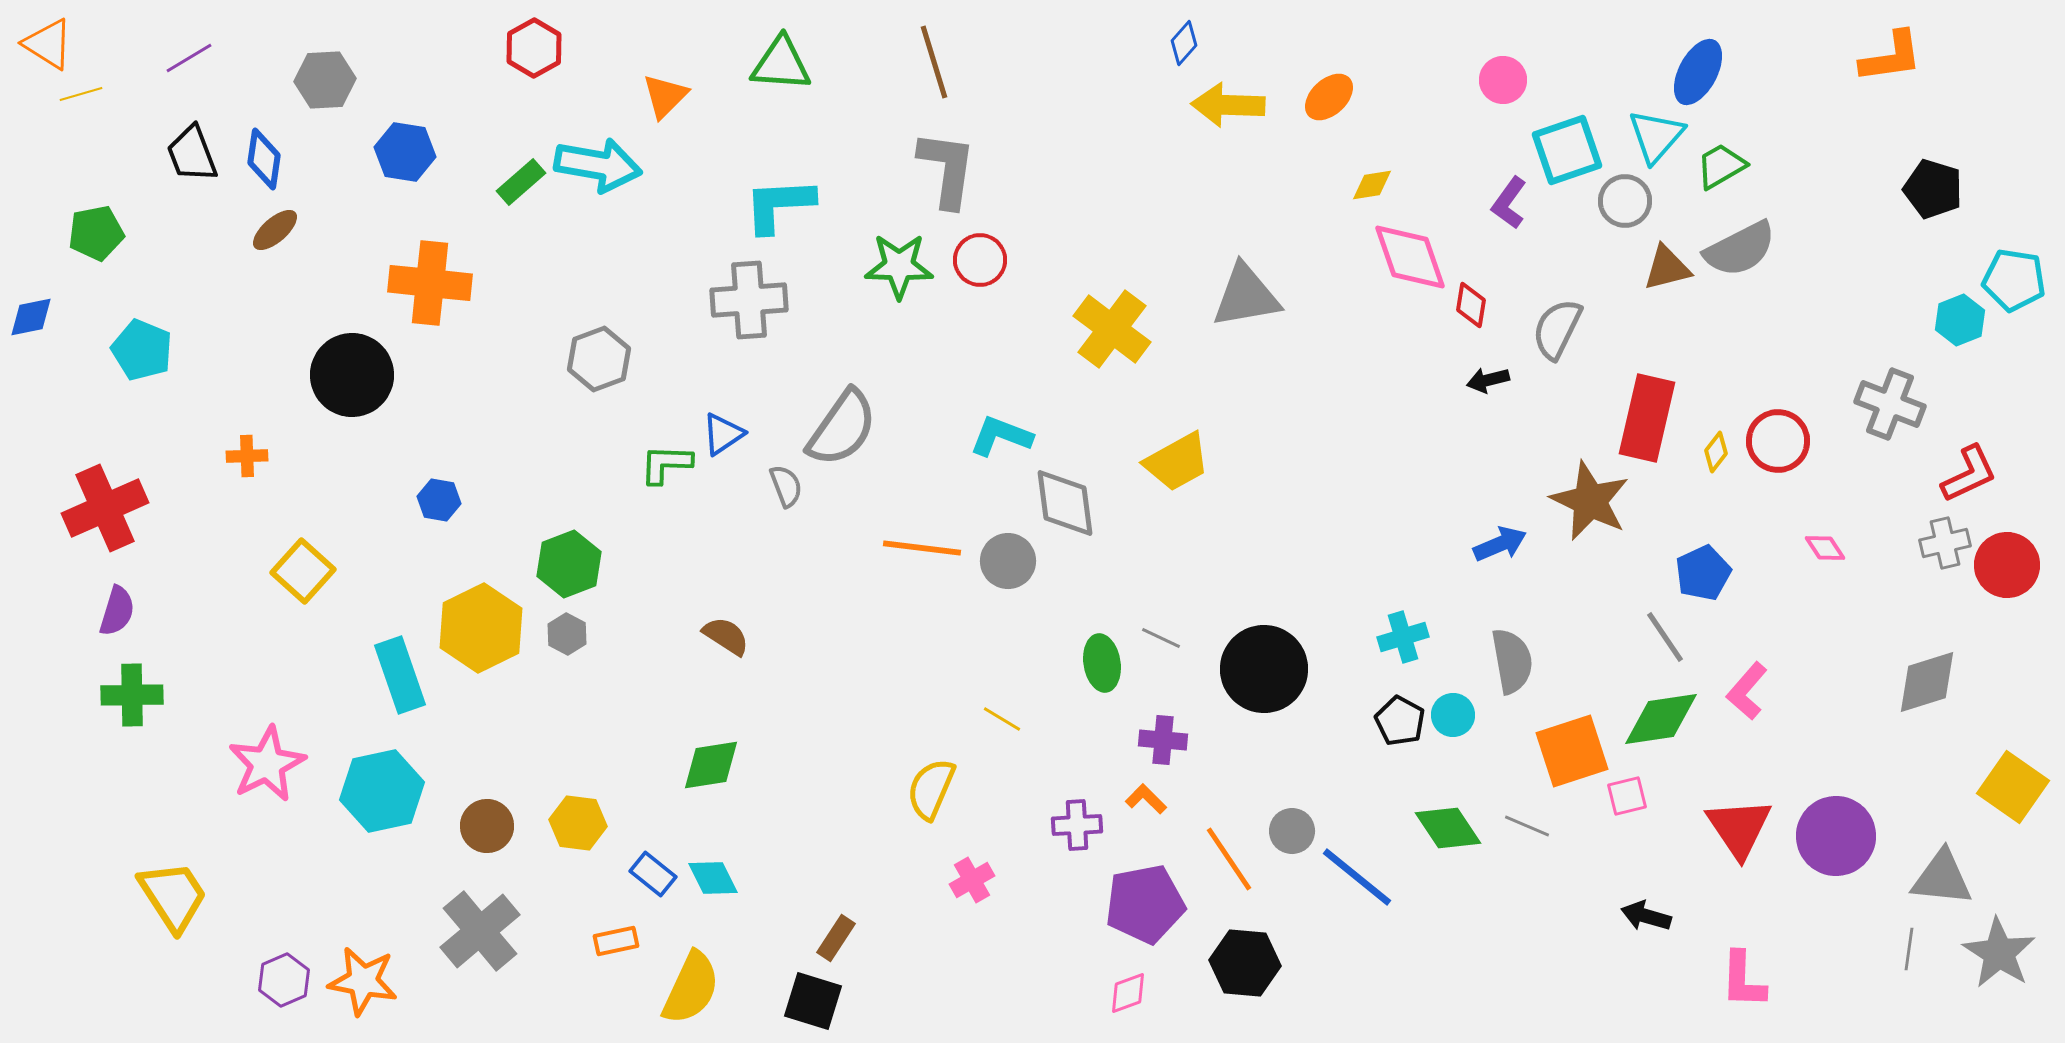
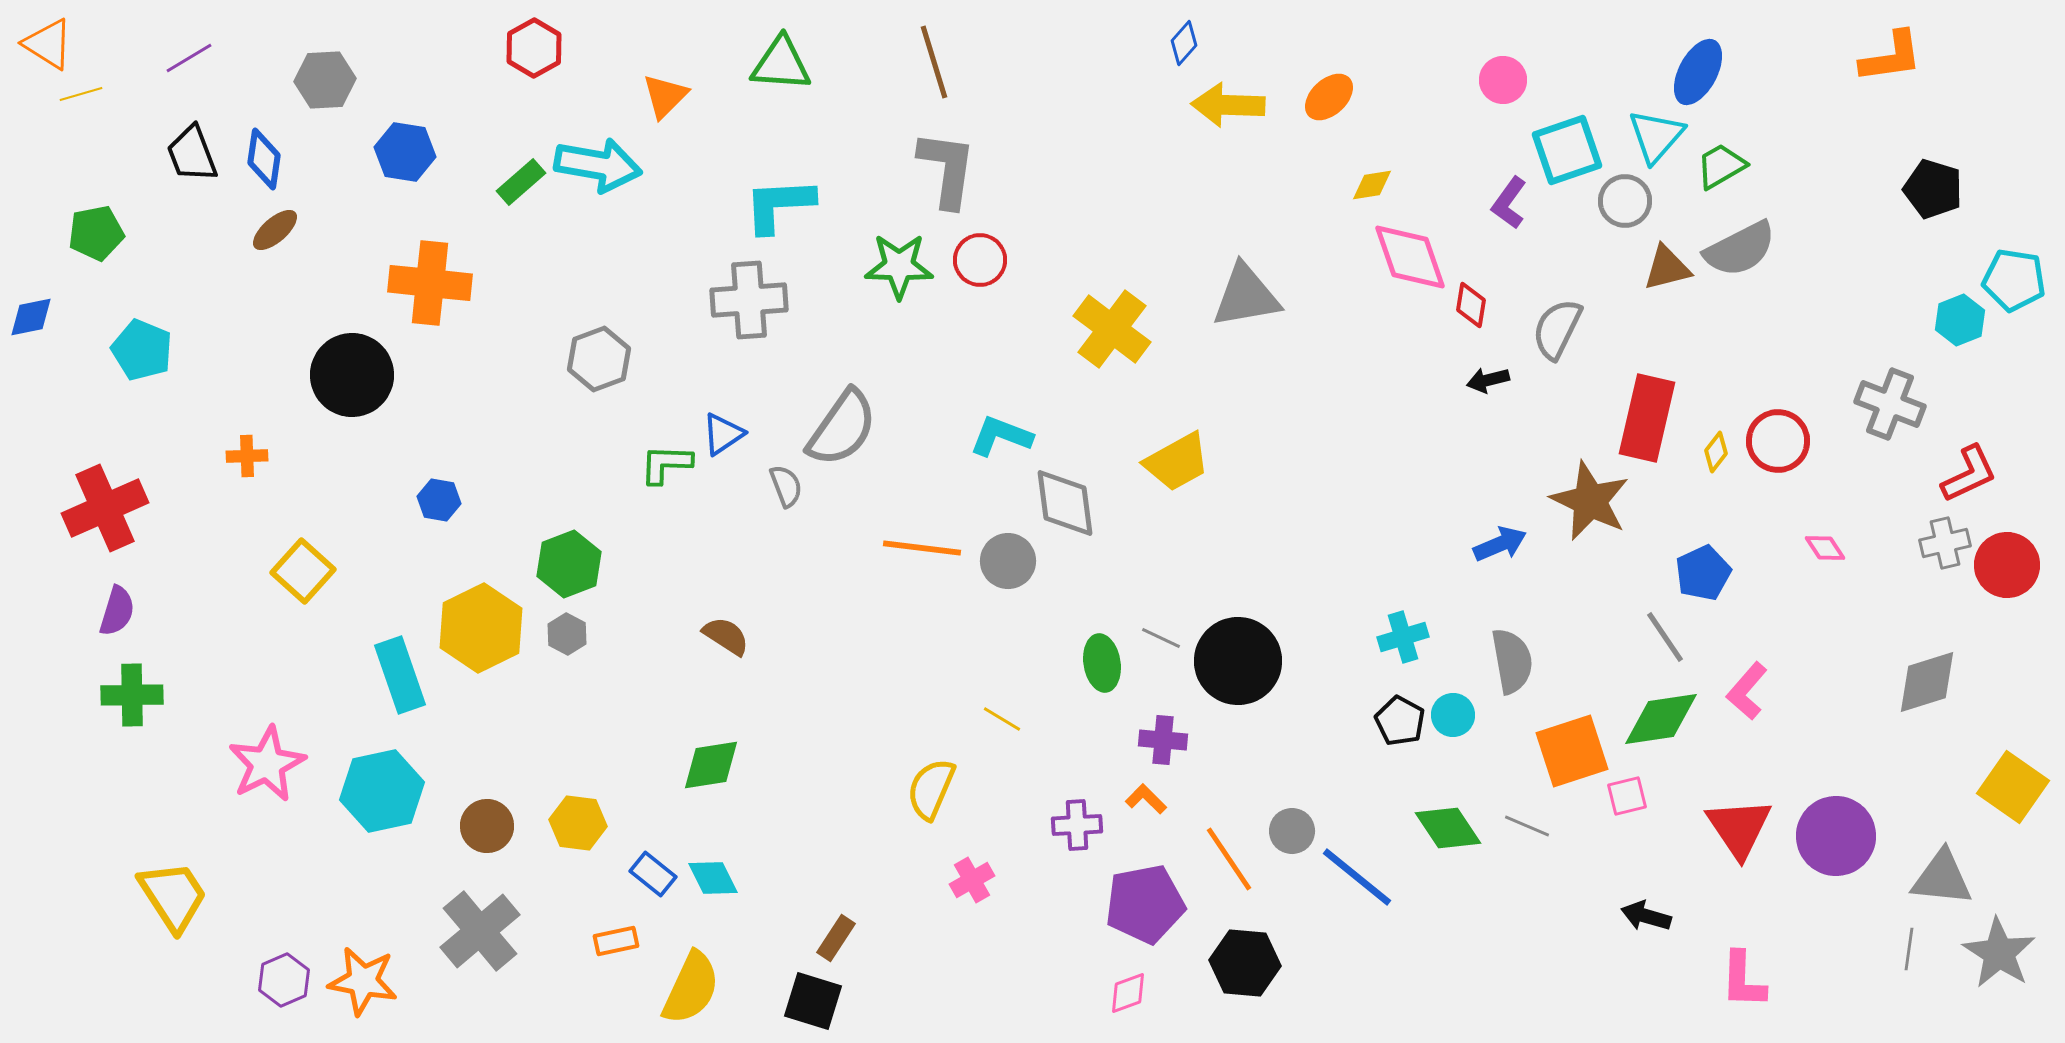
black circle at (1264, 669): moved 26 px left, 8 px up
